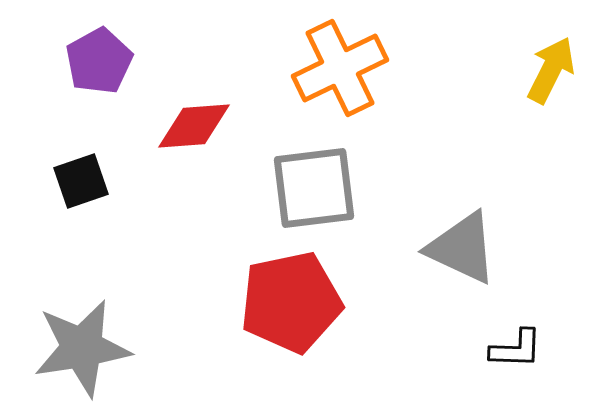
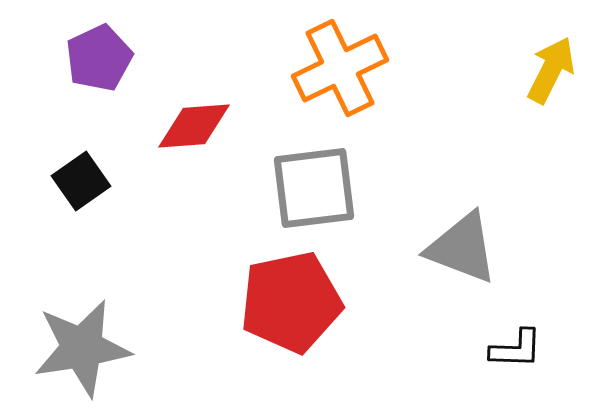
purple pentagon: moved 3 px up; rotated 4 degrees clockwise
black square: rotated 16 degrees counterclockwise
gray triangle: rotated 4 degrees counterclockwise
